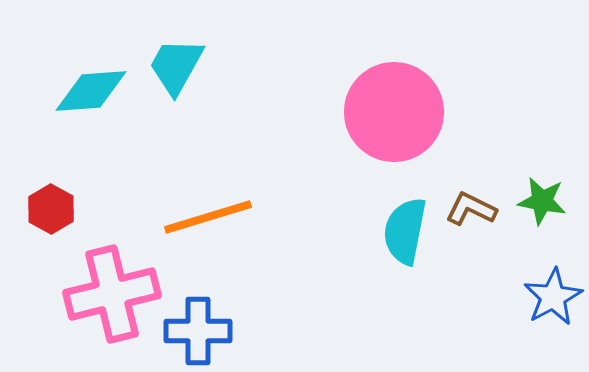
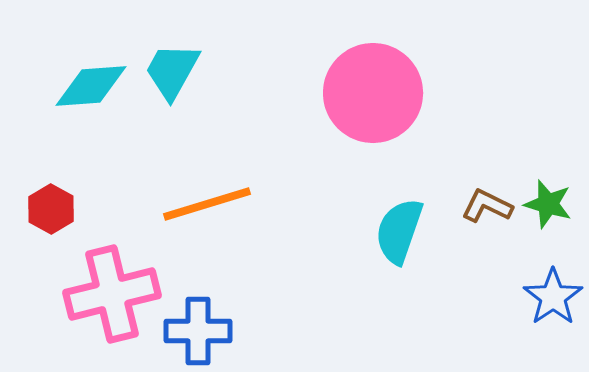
cyan trapezoid: moved 4 px left, 5 px down
cyan diamond: moved 5 px up
pink circle: moved 21 px left, 19 px up
green star: moved 6 px right, 3 px down; rotated 6 degrees clockwise
brown L-shape: moved 16 px right, 3 px up
orange line: moved 1 px left, 13 px up
cyan semicircle: moved 6 px left; rotated 8 degrees clockwise
blue star: rotated 6 degrees counterclockwise
